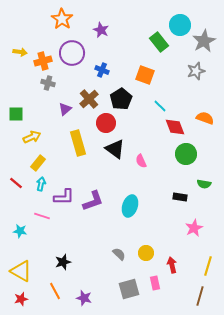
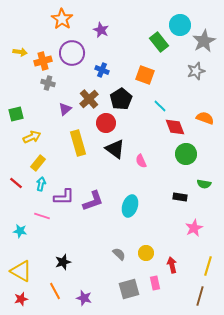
green square at (16, 114): rotated 14 degrees counterclockwise
